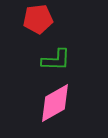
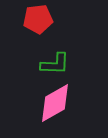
green L-shape: moved 1 px left, 4 px down
